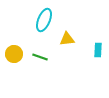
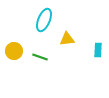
yellow circle: moved 3 px up
